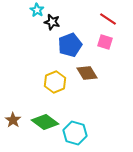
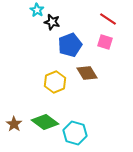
brown star: moved 1 px right, 4 px down
